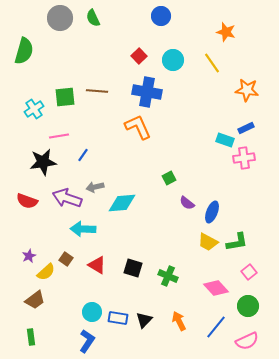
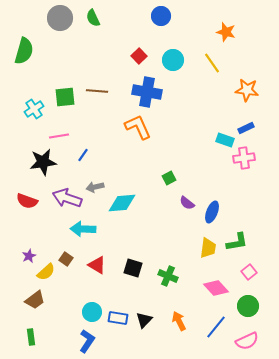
yellow trapezoid at (208, 242): moved 6 px down; rotated 110 degrees counterclockwise
